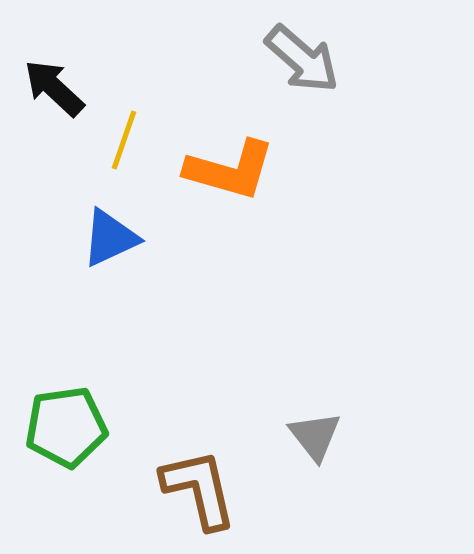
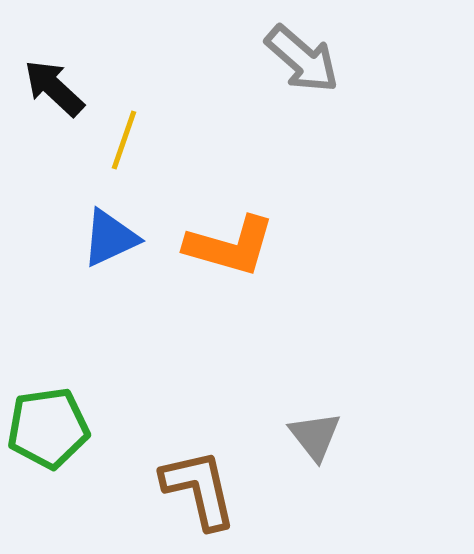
orange L-shape: moved 76 px down
green pentagon: moved 18 px left, 1 px down
